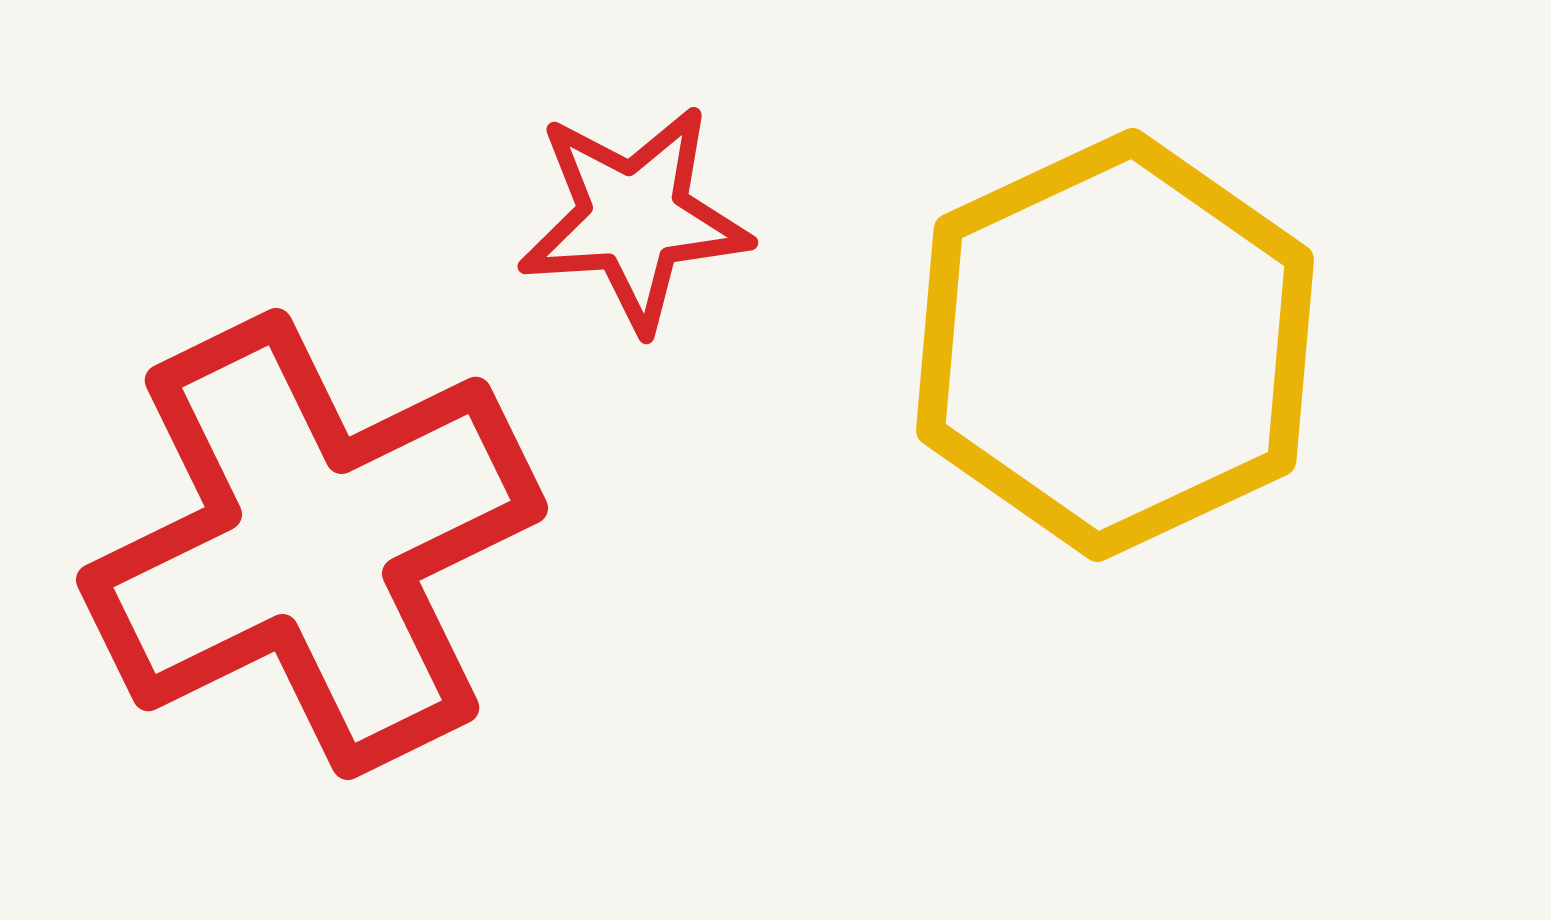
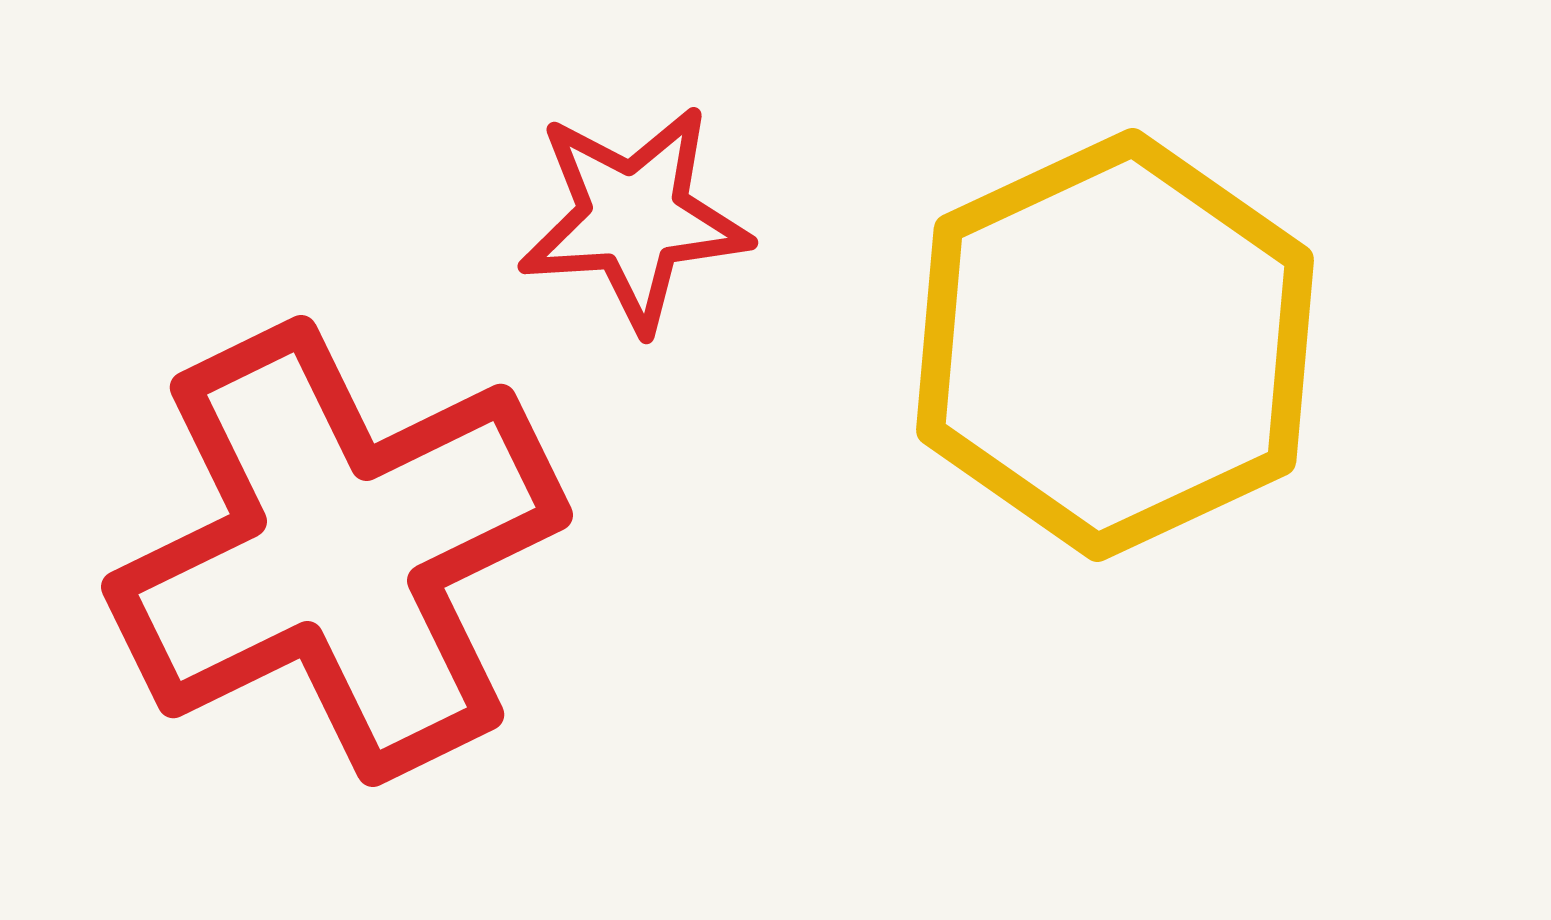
red cross: moved 25 px right, 7 px down
